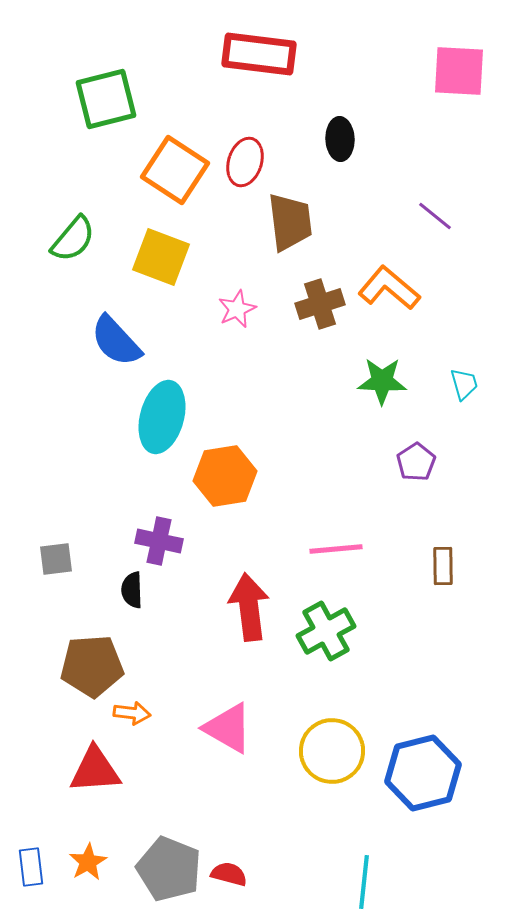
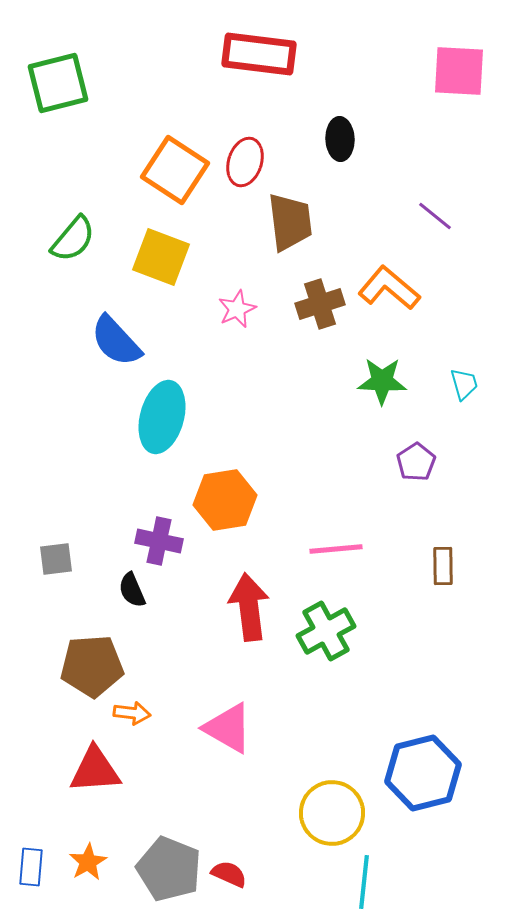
green square: moved 48 px left, 16 px up
orange hexagon: moved 24 px down
black semicircle: rotated 21 degrees counterclockwise
yellow circle: moved 62 px down
blue rectangle: rotated 12 degrees clockwise
red semicircle: rotated 9 degrees clockwise
